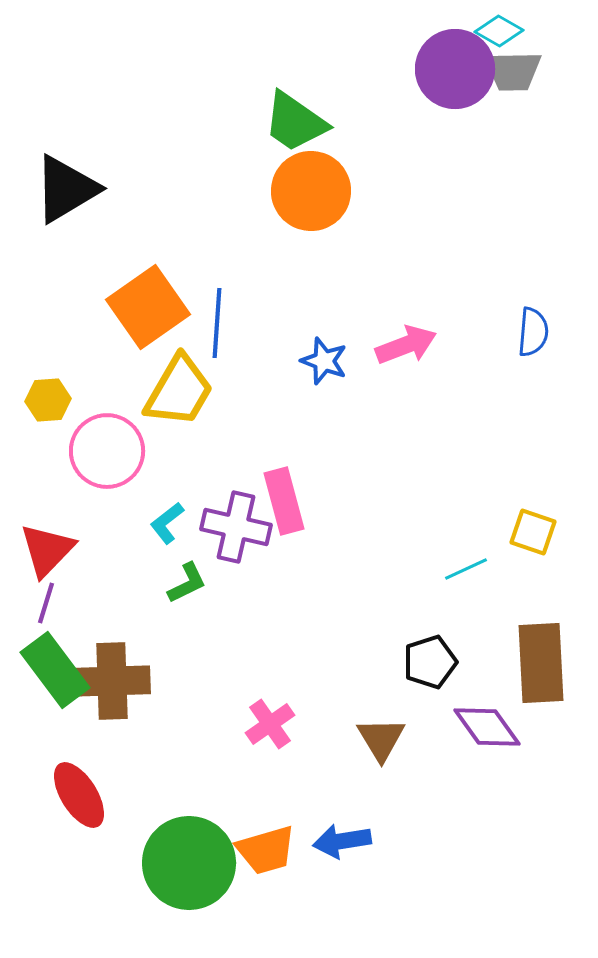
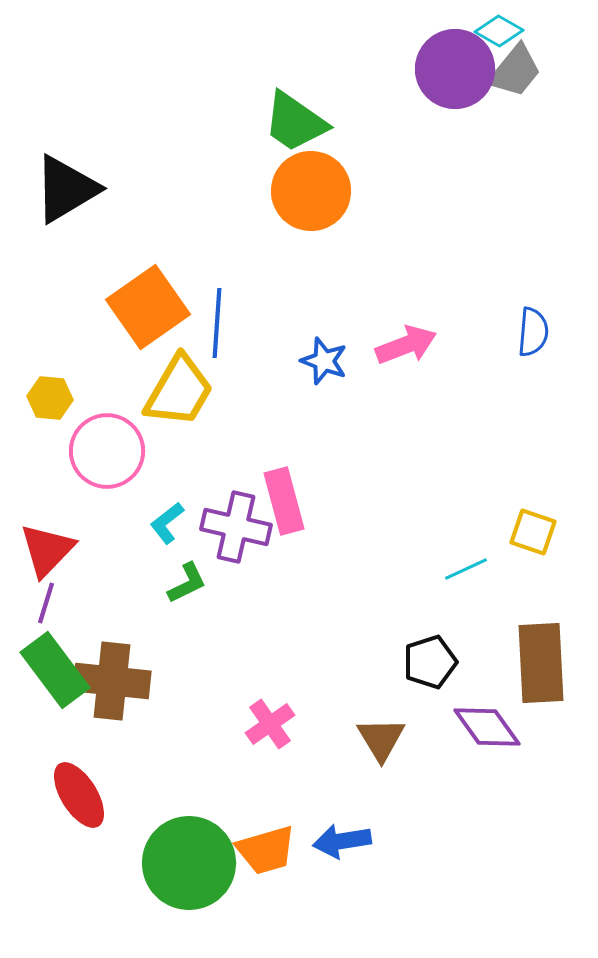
gray trapezoid: moved 2 px right; rotated 50 degrees counterclockwise
yellow hexagon: moved 2 px right, 2 px up; rotated 9 degrees clockwise
brown cross: rotated 8 degrees clockwise
